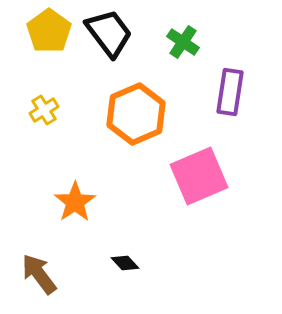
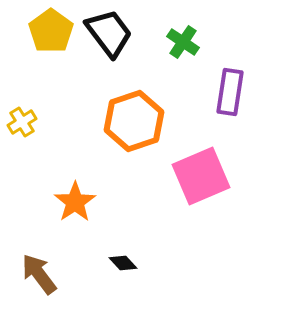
yellow pentagon: moved 2 px right
yellow cross: moved 22 px left, 12 px down
orange hexagon: moved 2 px left, 7 px down; rotated 4 degrees clockwise
pink square: moved 2 px right
black diamond: moved 2 px left
